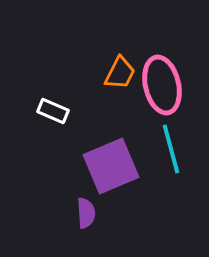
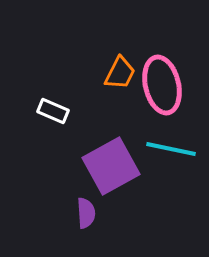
cyan line: rotated 63 degrees counterclockwise
purple square: rotated 6 degrees counterclockwise
